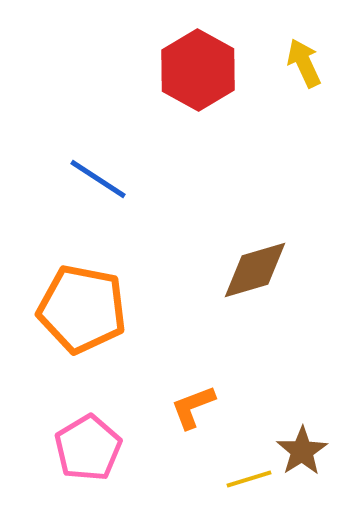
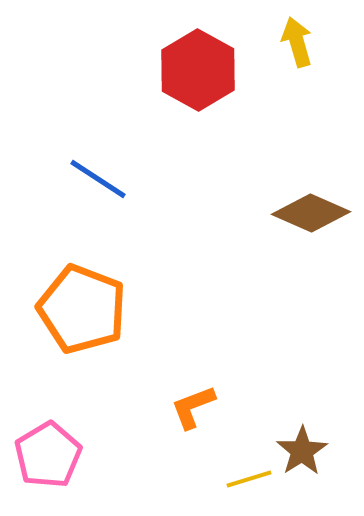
yellow arrow: moved 7 px left, 21 px up; rotated 9 degrees clockwise
brown diamond: moved 56 px right, 57 px up; rotated 40 degrees clockwise
orange pentagon: rotated 10 degrees clockwise
pink pentagon: moved 40 px left, 7 px down
